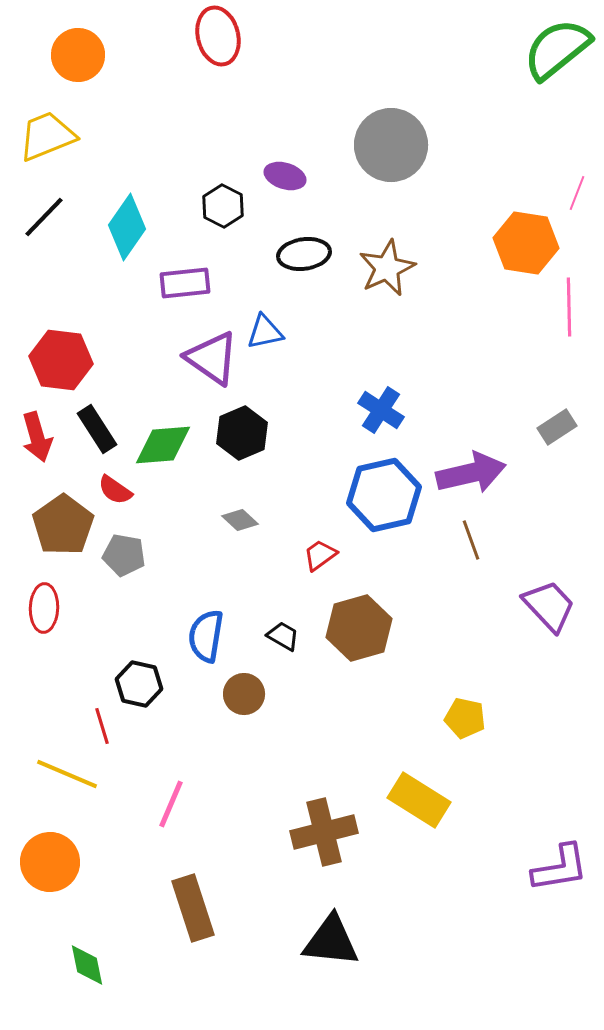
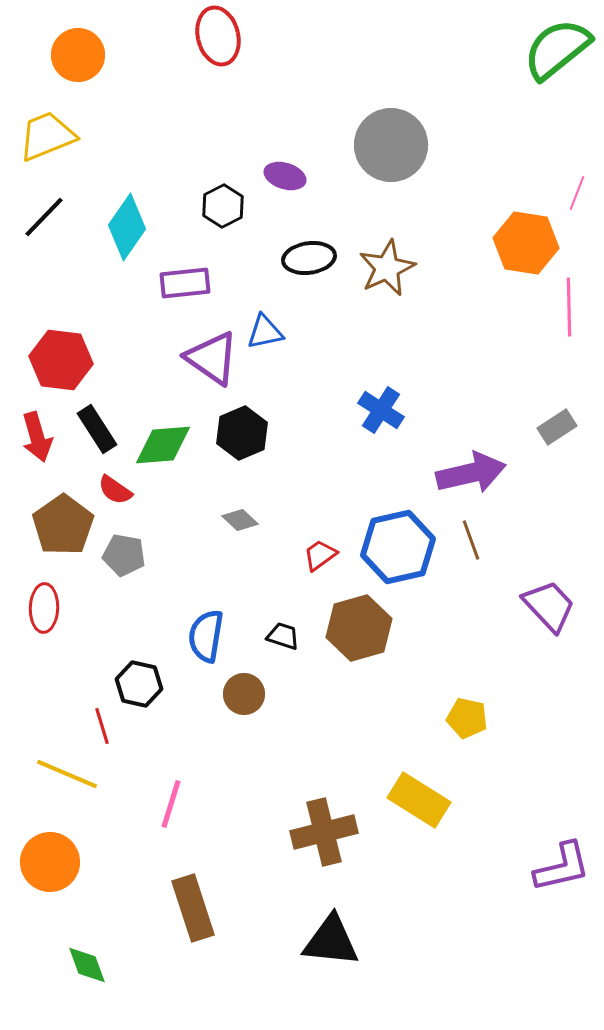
black hexagon at (223, 206): rotated 6 degrees clockwise
black ellipse at (304, 254): moved 5 px right, 4 px down
blue hexagon at (384, 495): moved 14 px right, 52 px down
black trapezoid at (283, 636): rotated 12 degrees counterclockwise
yellow pentagon at (465, 718): moved 2 px right
pink line at (171, 804): rotated 6 degrees counterclockwise
purple L-shape at (560, 868): moved 2 px right, 1 px up; rotated 4 degrees counterclockwise
green diamond at (87, 965): rotated 9 degrees counterclockwise
